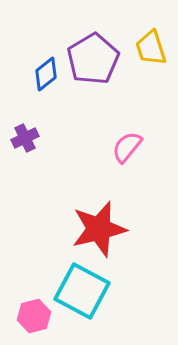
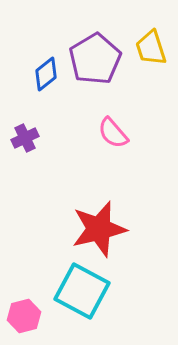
purple pentagon: moved 2 px right
pink semicircle: moved 14 px left, 14 px up; rotated 80 degrees counterclockwise
pink hexagon: moved 10 px left
